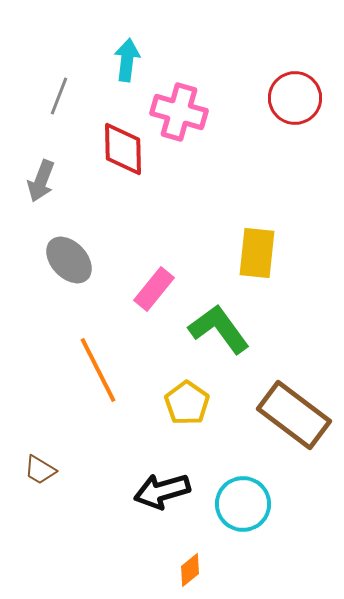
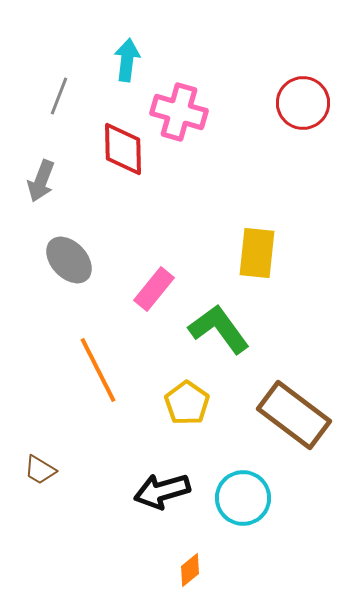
red circle: moved 8 px right, 5 px down
cyan circle: moved 6 px up
